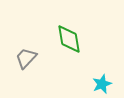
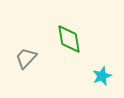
cyan star: moved 8 px up
